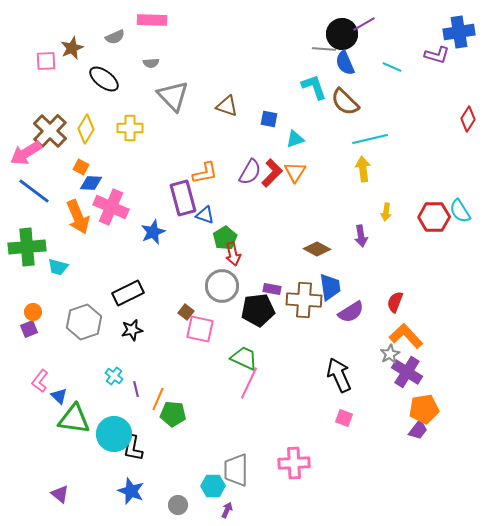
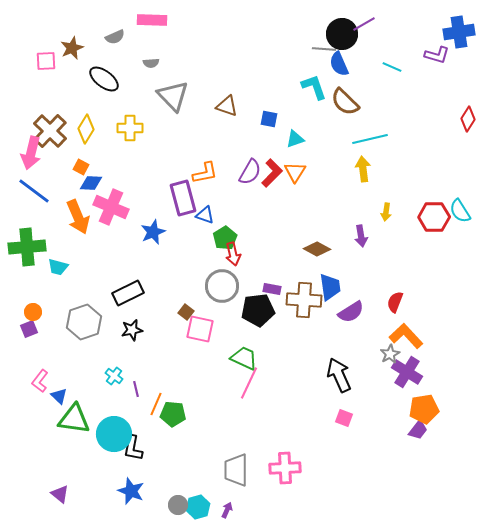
blue semicircle at (345, 63): moved 6 px left, 1 px down
pink arrow at (26, 153): moved 5 px right; rotated 44 degrees counterclockwise
orange line at (158, 399): moved 2 px left, 5 px down
pink cross at (294, 463): moved 9 px left, 5 px down
cyan hexagon at (213, 486): moved 15 px left, 21 px down; rotated 15 degrees counterclockwise
